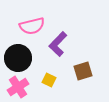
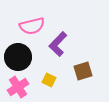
black circle: moved 1 px up
